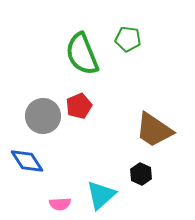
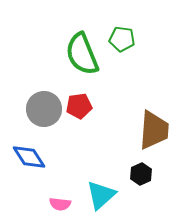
green pentagon: moved 6 px left
red pentagon: rotated 15 degrees clockwise
gray circle: moved 1 px right, 7 px up
brown trapezoid: rotated 120 degrees counterclockwise
blue diamond: moved 2 px right, 4 px up
black hexagon: rotated 10 degrees clockwise
pink semicircle: rotated 10 degrees clockwise
